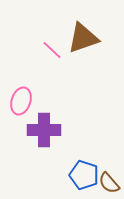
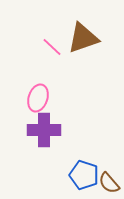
pink line: moved 3 px up
pink ellipse: moved 17 px right, 3 px up
